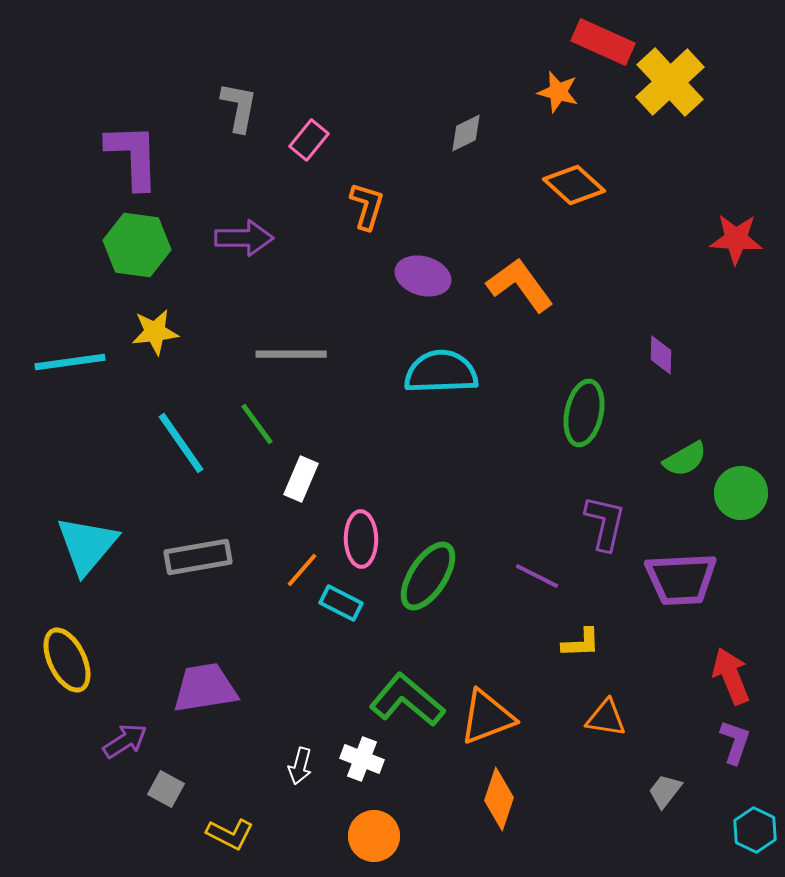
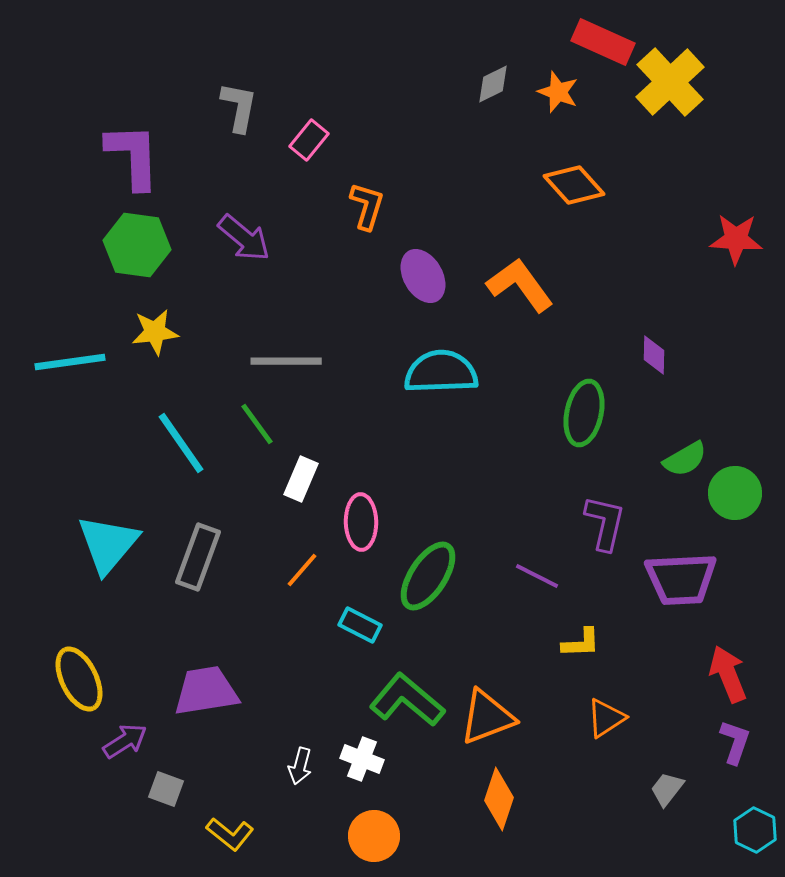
orange star at (558, 92): rotated 6 degrees clockwise
gray diamond at (466, 133): moved 27 px right, 49 px up
orange diamond at (574, 185): rotated 6 degrees clockwise
purple arrow at (244, 238): rotated 40 degrees clockwise
purple ellipse at (423, 276): rotated 44 degrees clockwise
gray line at (291, 354): moved 5 px left, 7 px down
purple diamond at (661, 355): moved 7 px left
green circle at (741, 493): moved 6 px left
pink ellipse at (361, 539): moved 17 px up
cyan triangle at (87, 545): moved 21 px right, 1 px up
gray rectangle at (198, 557): rotated 60 degrees counterclockwise
cyan rectangle at (341, 603): moved 19 px right, 22 px down
yellow ellipse at (67, 660): moved 12 px right, 19 px down
red arrow at (731, 676): moved 3 px left, 2 px up
purple trapezoid at (205, 688): moved 1 px right, 3 px down
orange triangle at (606, 718): rotated 42 degrees counterclockwise
gray square at (166, 789): rotated 9 degrees counterclockwise
gray trapezoid at (665, 791): moved 2 px right, 2 px up
yellow L-shape at (230, 834): rotated 12 degrees clockwise
